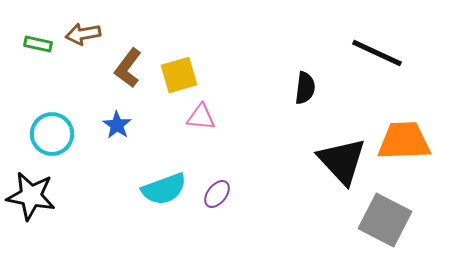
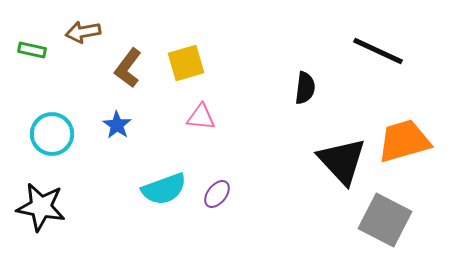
brown arrow: moved 2 px up
green rectangle: moved 6 px left, 6 px down
black line: moved 1 px right, 2 px up
yellow square: moved 7 px right, 12 px up
orange trapezoid: rotated 14 degrees counterclockwise
black star: moved 10 px right, 11 px down
